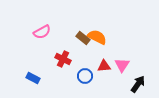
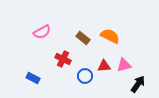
orange semicircle: moved 13 px right, 1 px up
pink triangle: moved 2 px right; rotated 42 degrees clockwise
